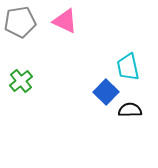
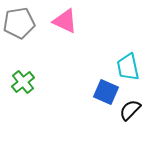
gray pentagon: moved 1 px left, 1 px down
green cross: moved 2 px right, 1 px down
blue square: rotated 20 degrees counterclockwise
black semicircle: rotated 45 degrees counterclockwise
